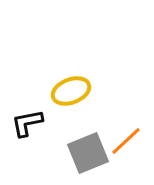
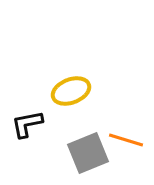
black L-shape: moved 1 px down
orange line: moved 1 px up; rotated 60 degrees clockwise
